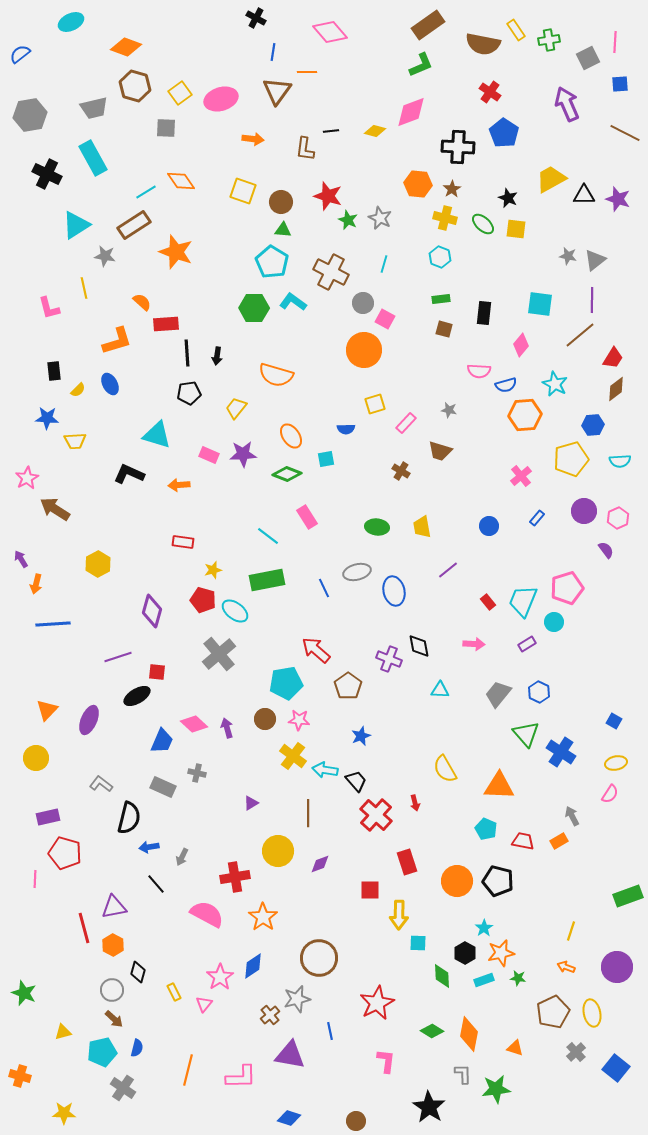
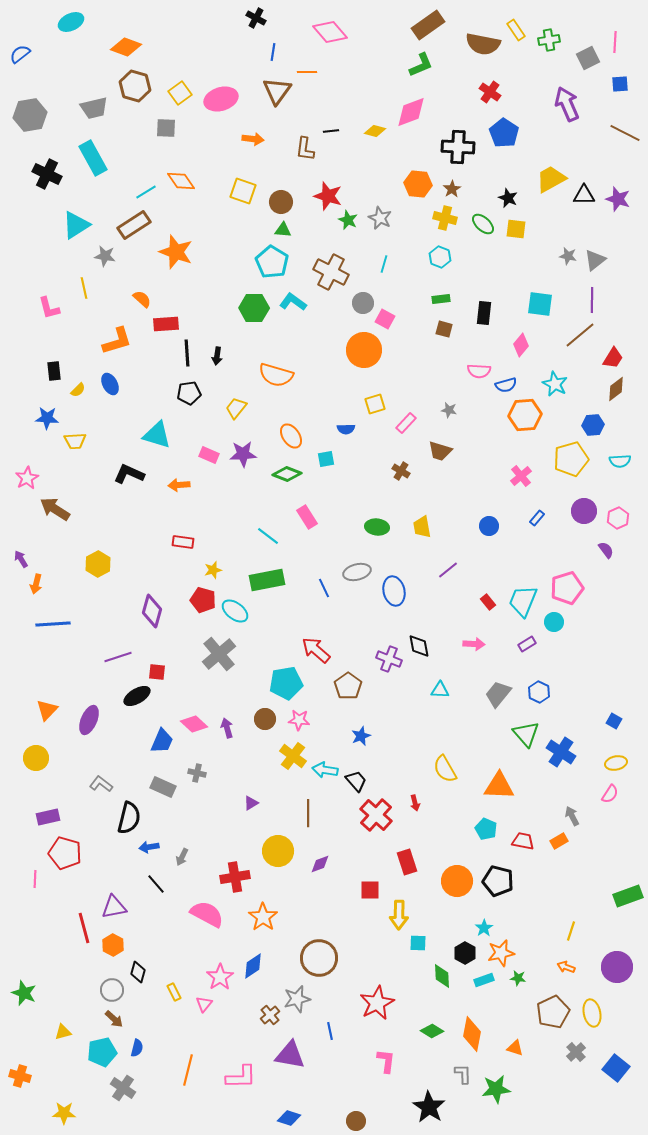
orange semicircle at (142, 302): moved 3 px up
orange diamond at (469, 1034): moved 3 px right
